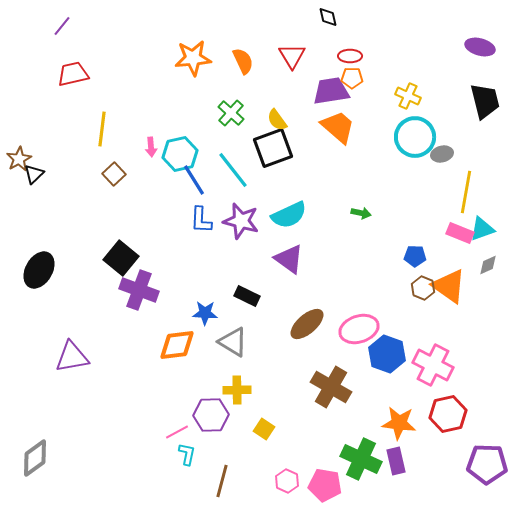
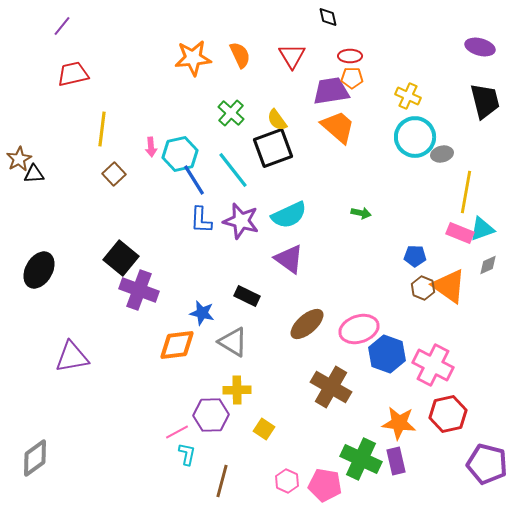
orange semicircle at (243, 61): moved 3 px left, 6 px up
black triangle at (34, 174): rotated 40 degrees clockwise
blue star at (205, 313): moved 3 px left; rotated 10 degrees clockwise
purple pentagon at (487, 464): rotated 12 degrees clockwise
